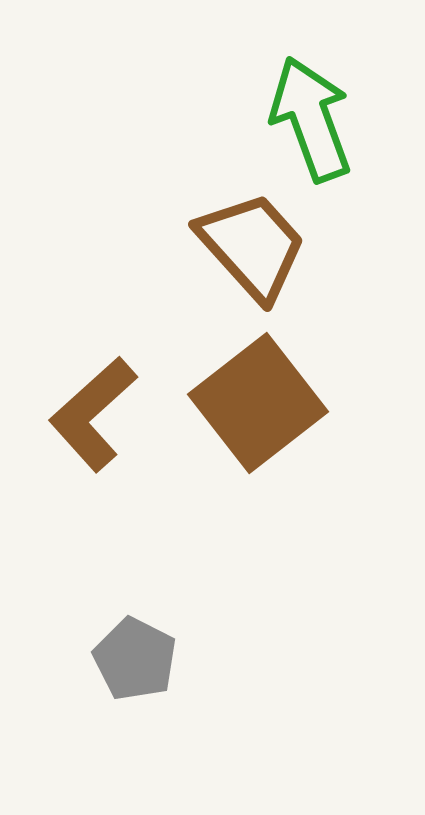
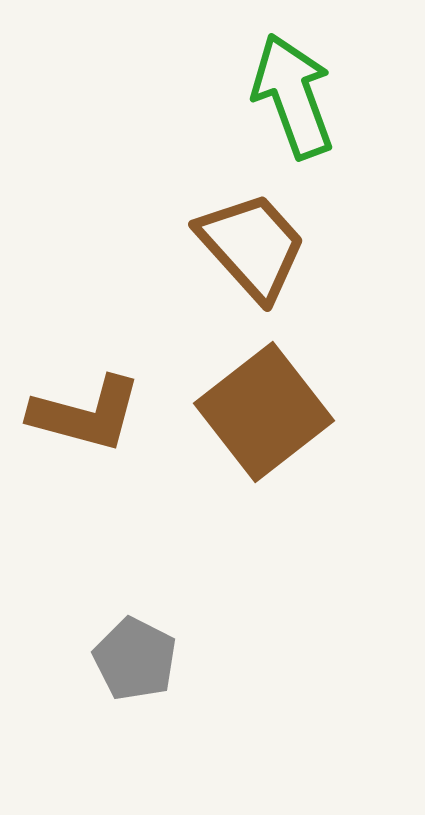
green arrow: moved 18 px left, 23 px up
brown square: moved 6 px right, 9 px down
brown L-shape: moved 7 px left; rotated 123 degrees counterclockwise
